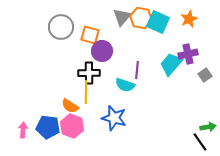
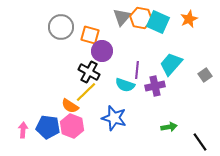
purple cross: moved 33 px left, 32 px down
black cross: moved 1 px up; rotated 30 degrees clockwise
yellow line: rotated 45 degrees clockwise
green arrow: moved 39 px left
